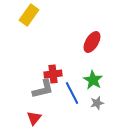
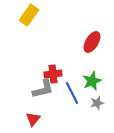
green star: moved 1 px left, 1 px down; rotated 18 degrees clockwise
red triangle: moved 1 px left, 1 px down
